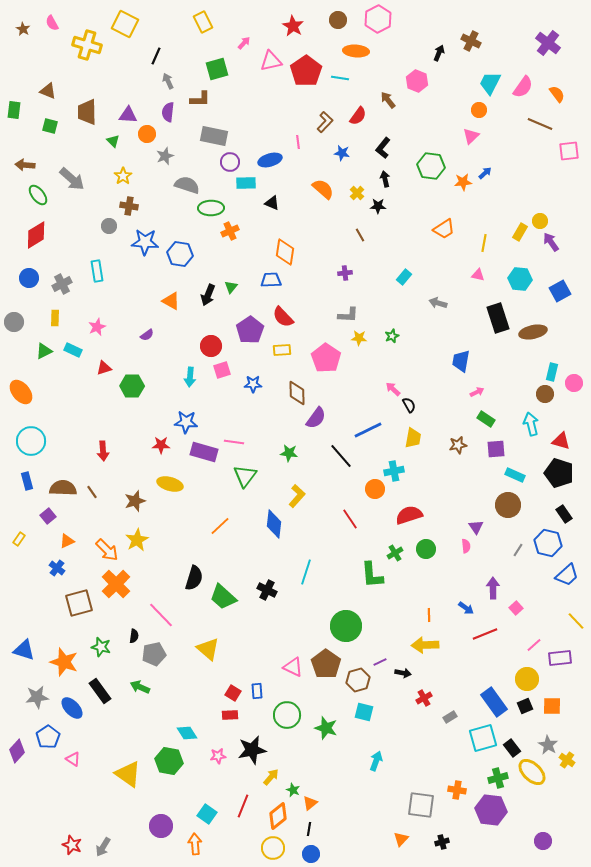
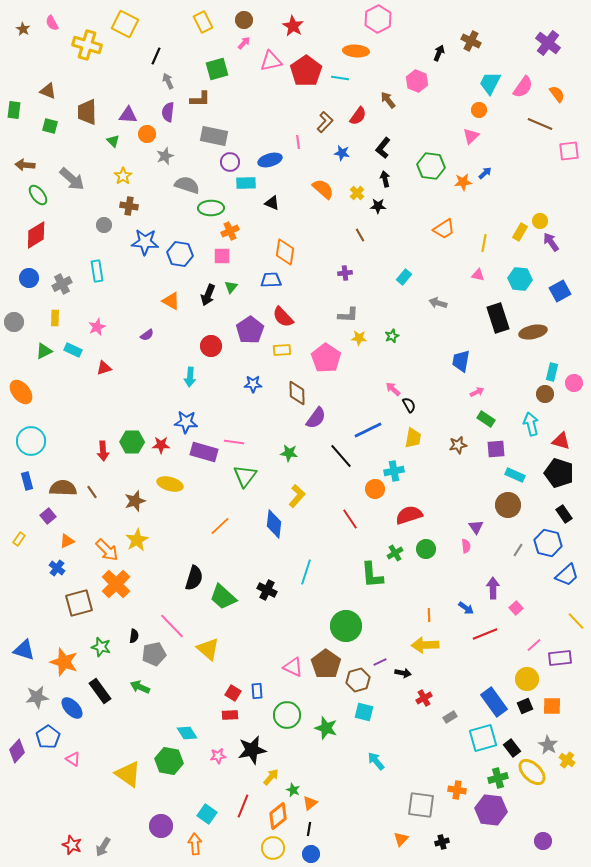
brown circle at (338, 20): moved 94 px left
gray circle at (109, 226): moved 5 px left, 1 px up
pink square at (222, 370): moved 114 px up; rotated 18 degrees clockwise
green hexagon at (132, 386): moved 56 px down
pink line at (161, 615): moved 11 px right, 11 px down
cyan arrow at (376, 761): rotated 60 degrees counterclockwise
